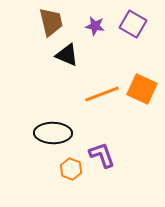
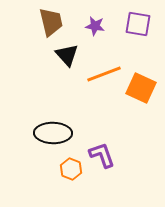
purple square: moved 5 px right; rotated 20 degrees counterclockwise
black triangle: rotated 25 degrees clockwise
orange square: moved 1 px left, 1 px up
orange line: moved 2 px right, 20 px up
